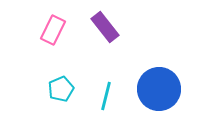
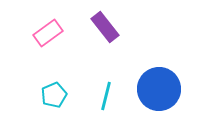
pink rectangle: moved 5 px left, 3 px down; rotated 28 degrees clockwise
cyan pentagon: moved 7 px left, 6 px down
